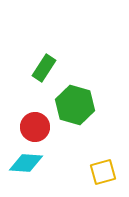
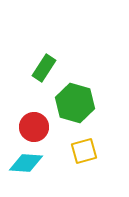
green hexagon: moved 2 px up
red circle: moved 1 px left
yellow square: moved 19 px left, 21 px up
